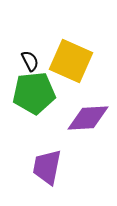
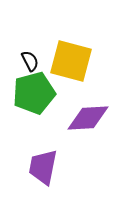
yellow square: rotated 9 degrees counterclockwise
green pentagon: rotated 9 degrees counterclockwise
purple trapezoid: moved 4 px left
